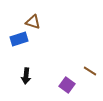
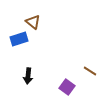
brown triangle: rotated 21 degrees clockwise
black arrow: moved 2 px right
purple square: moved 2 px down
